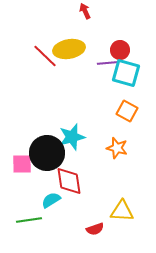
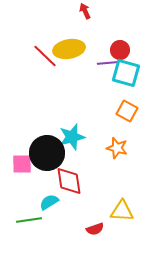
cyan semicircle: moved 2 px left, 2 px down
